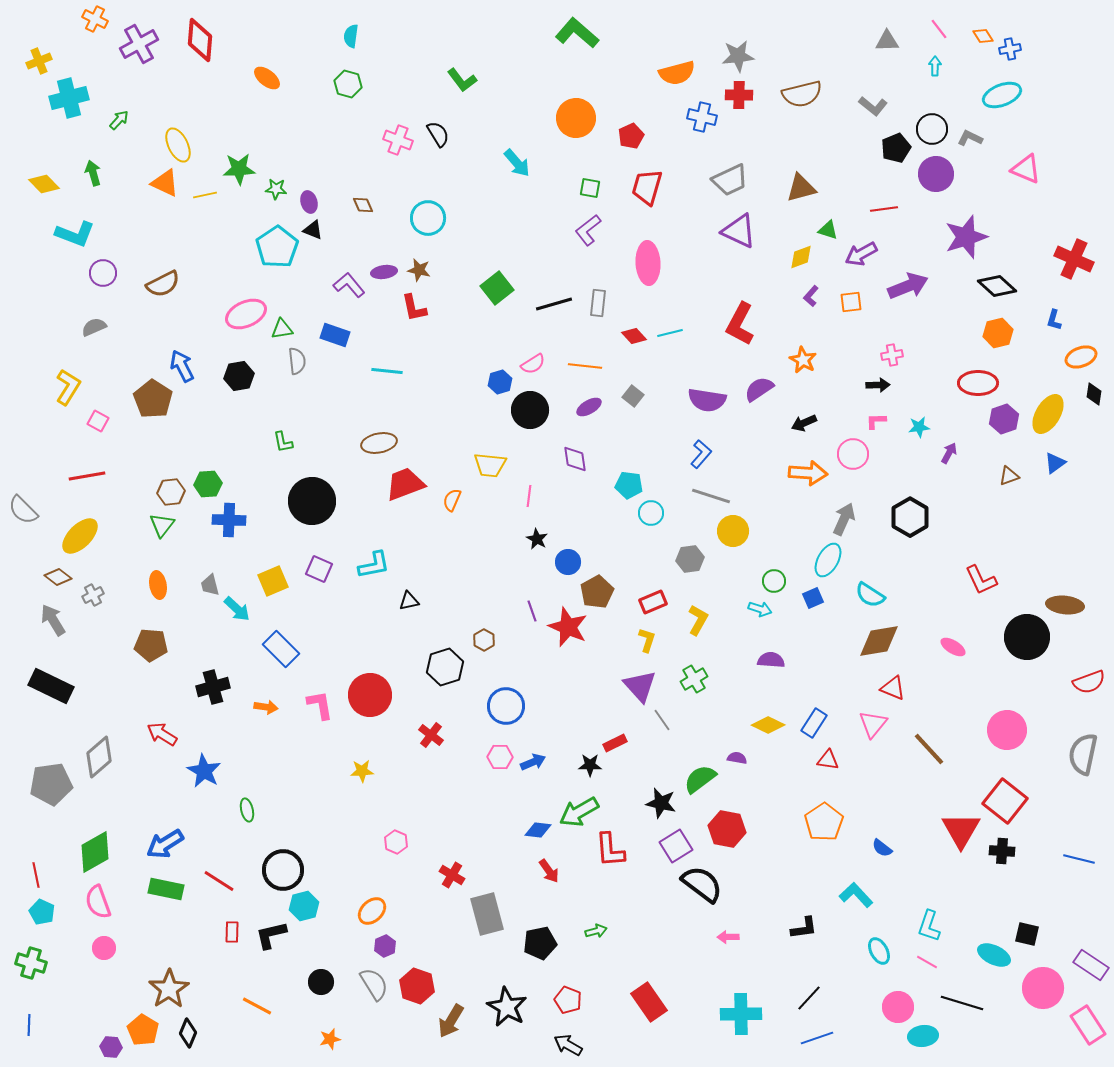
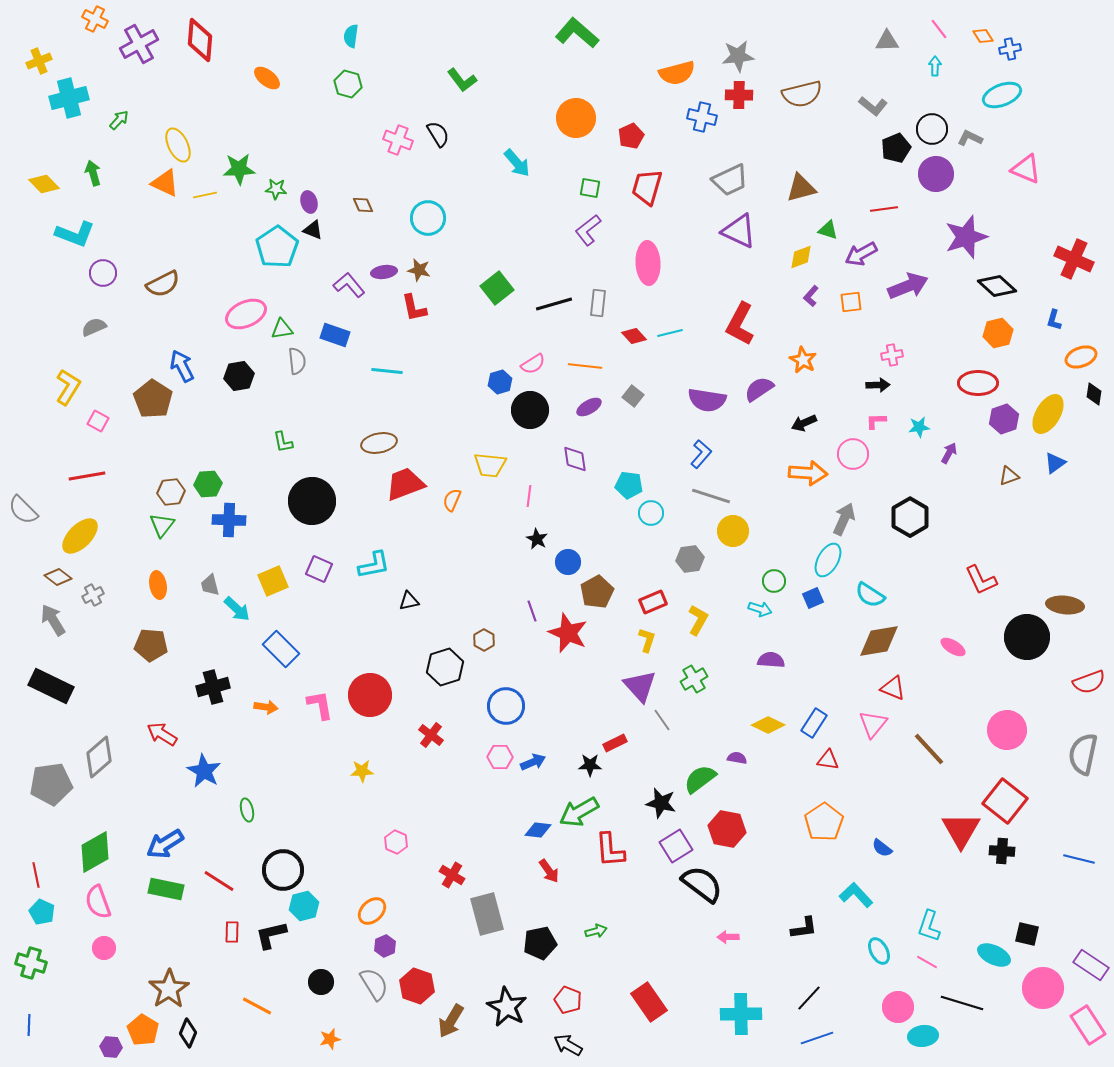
red star at (568, 627): moved 6 px down
